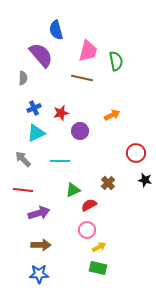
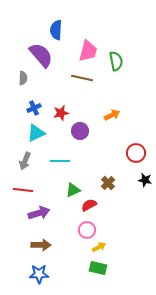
blue semicircle: rotated 18 degrees clockwise
gray arrow: moved 2 px right, 2 px down; rotated 114 degrees counterclockwise
